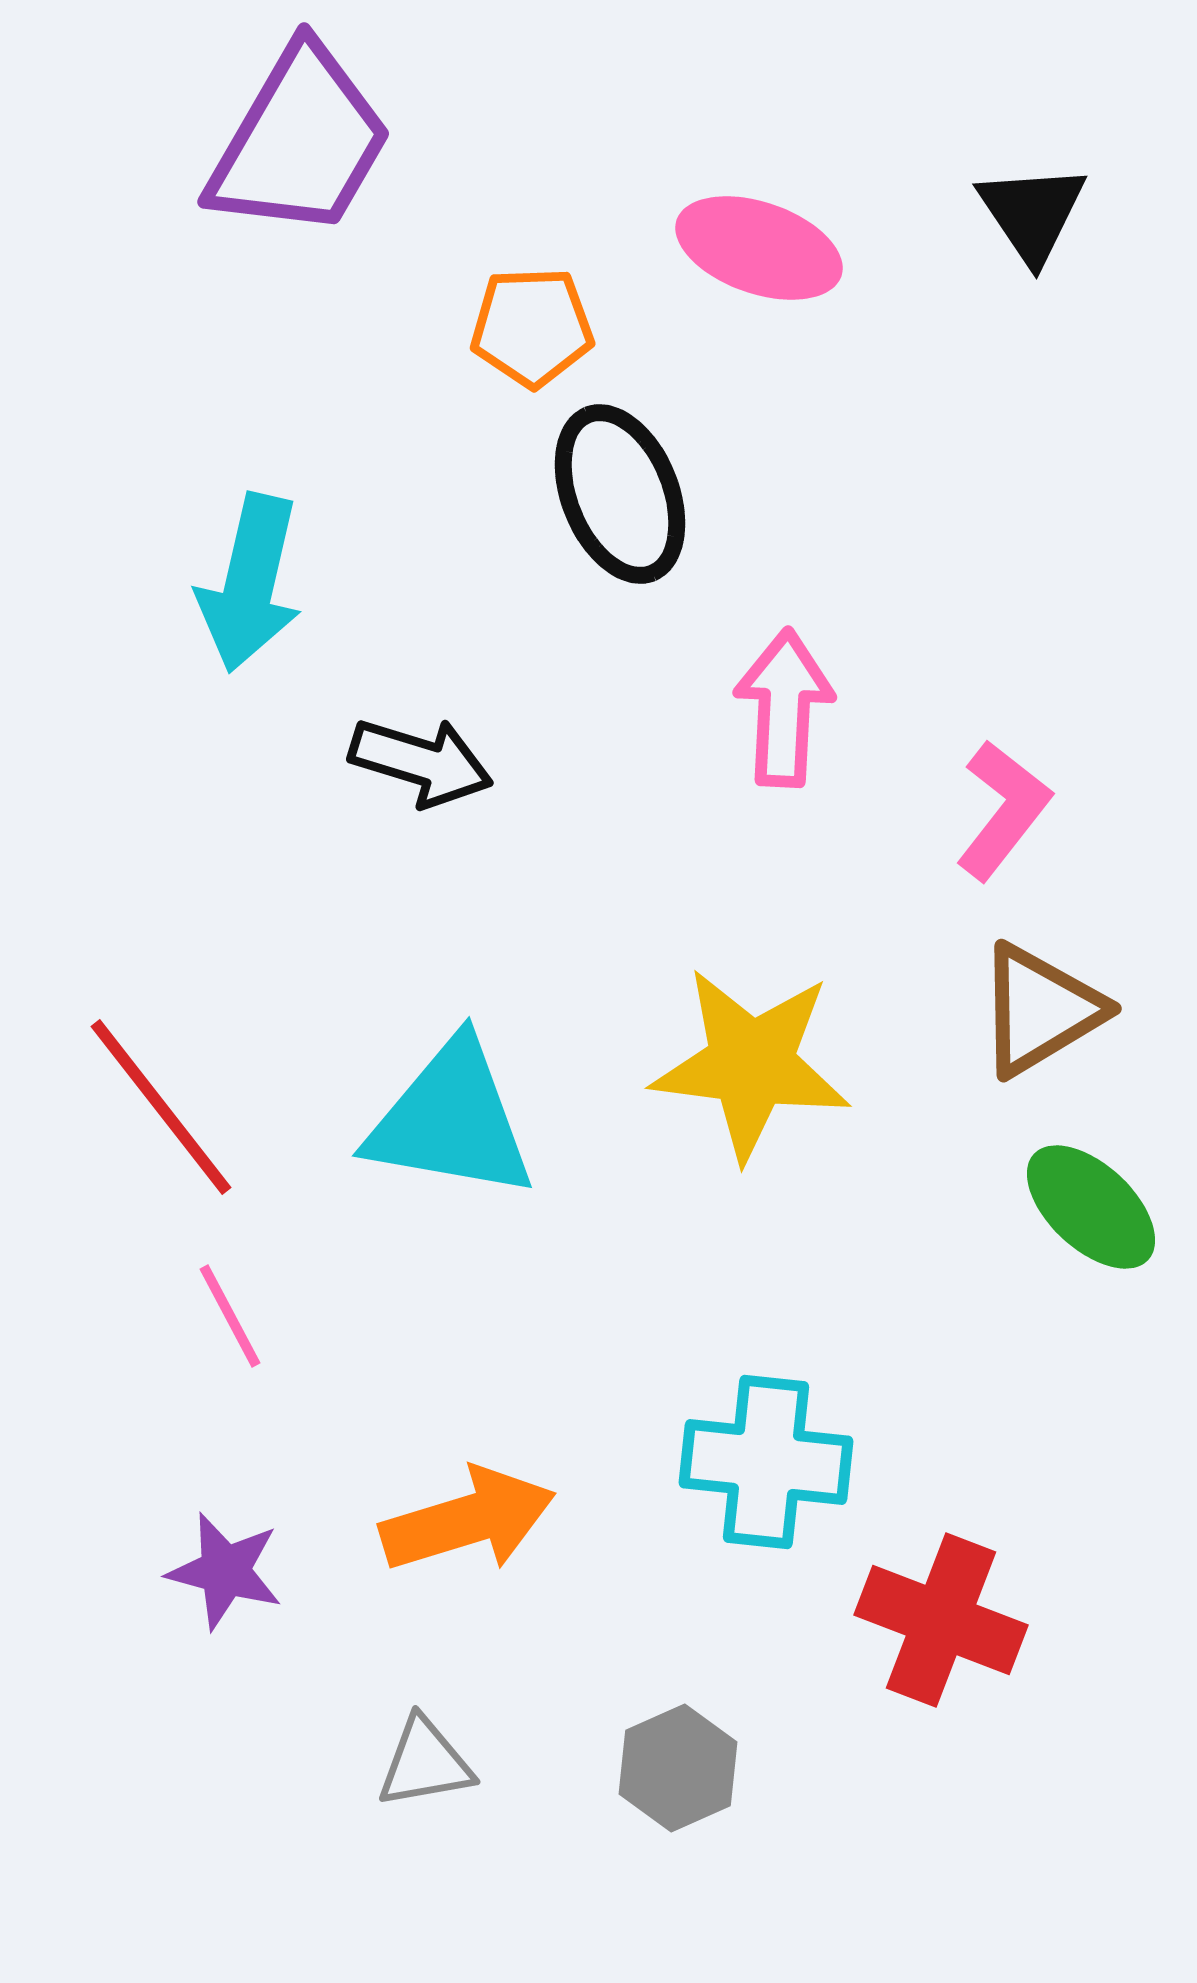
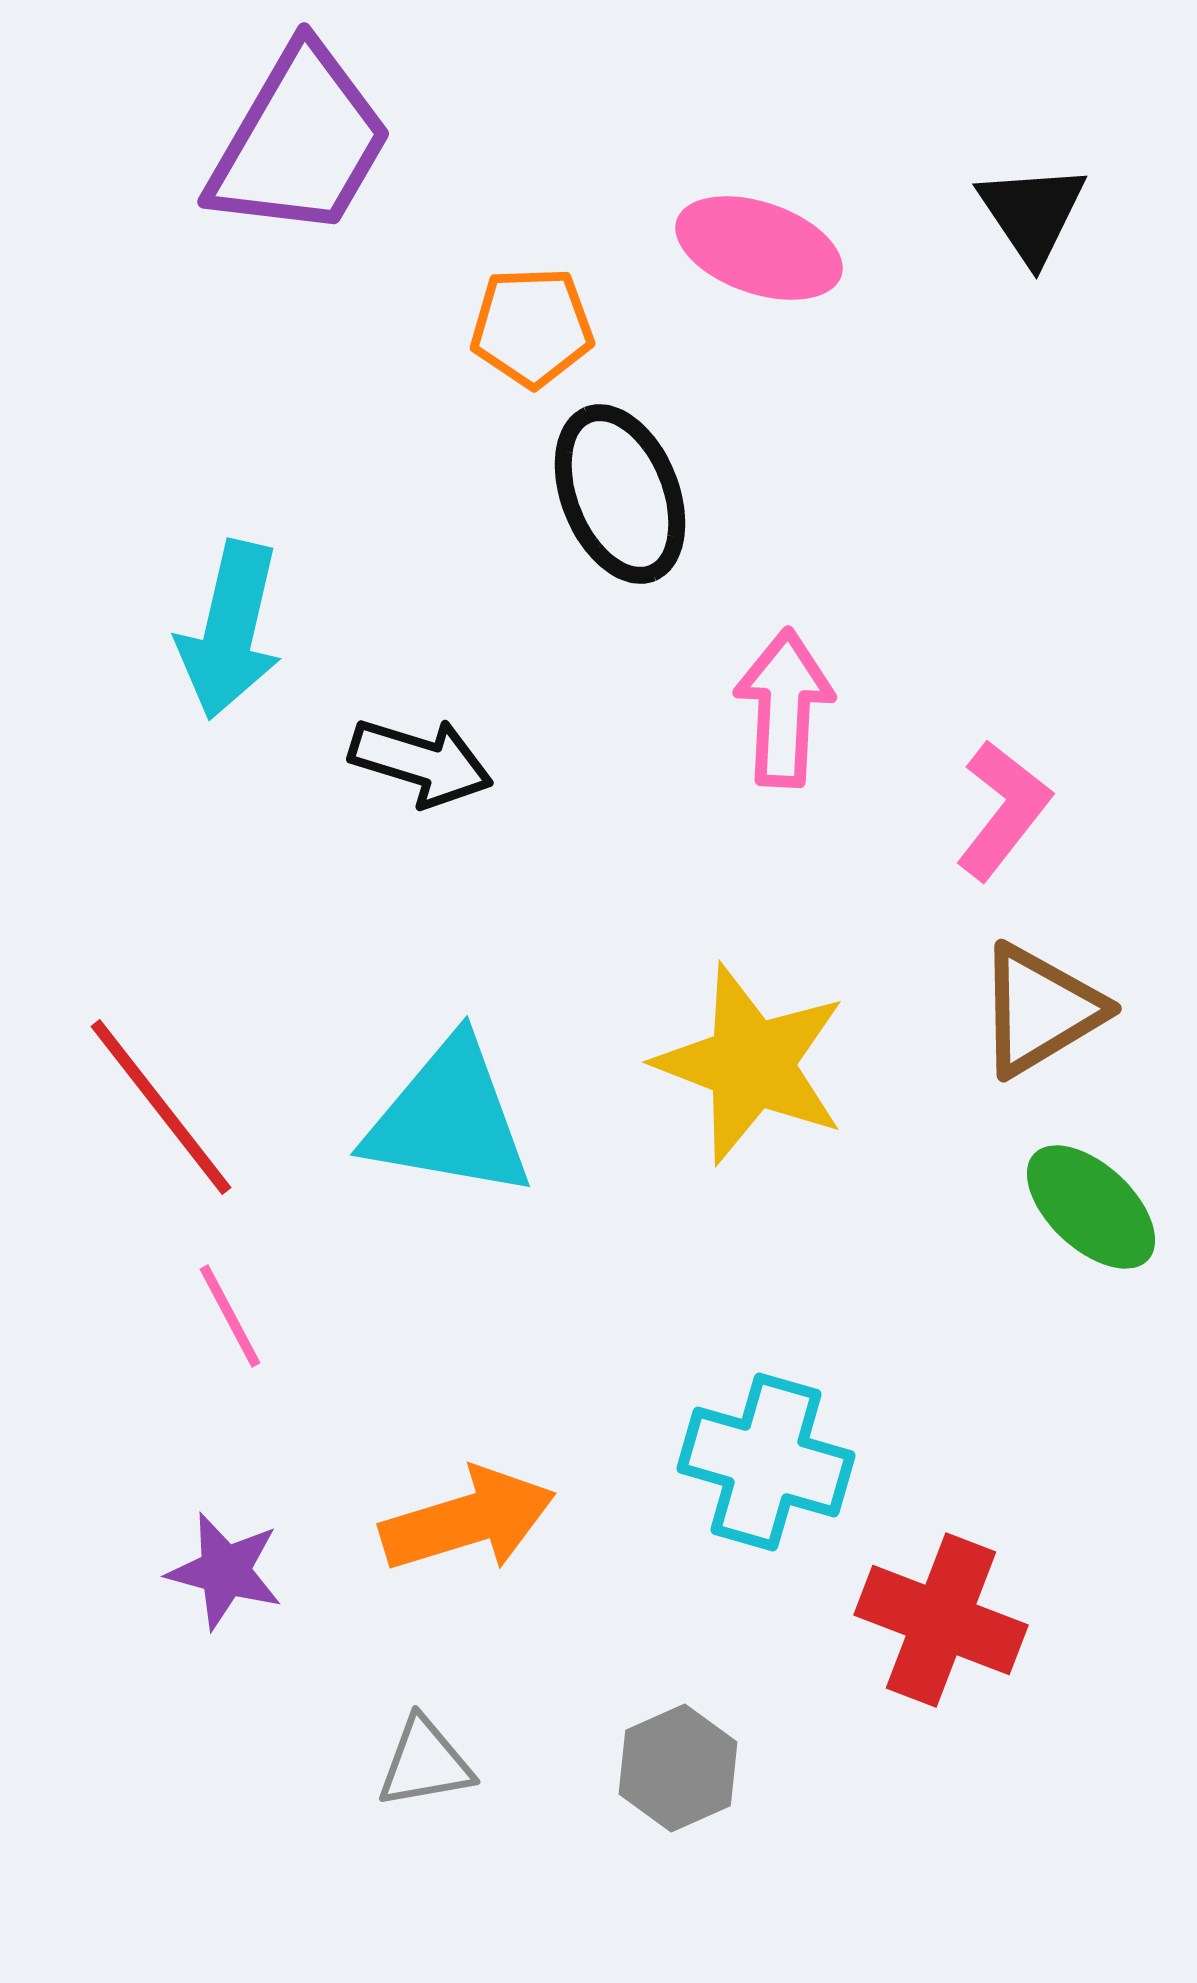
cyan arrow: moved 20 px left, 47 px down
yellow star: rotated 14 degrees clockwise
cyan triangle: moved 2 px left, 1 px up
cyan cross: rotated 10 degrees clockwise
